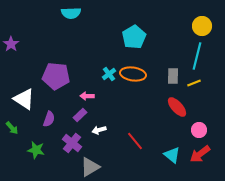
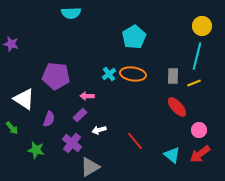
purple star: rotated 21 degrees counterclockwise
